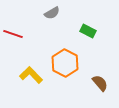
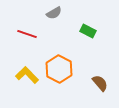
gray semicircle: moved 2 px right
red line: moved 14 px right
orange hexagon: moved 6 px left, 6 px down
yellow L-shape: moved 4 px left
